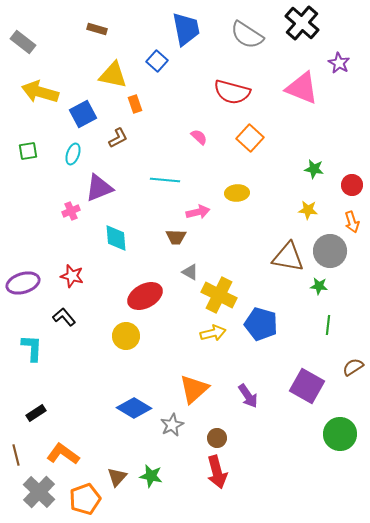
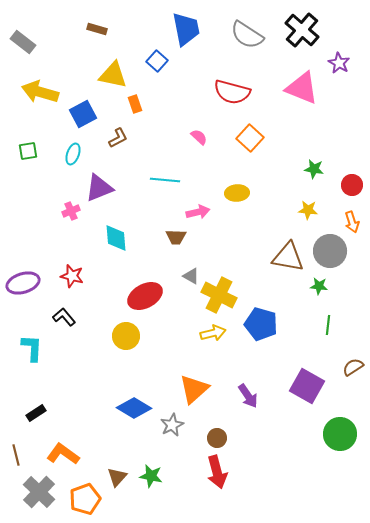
black cross at (302, 23): moved 7 px down
gray triangle at (190, 272): moved 1 px right, 4 px down
